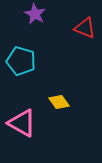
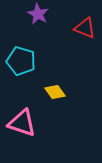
purple star: moved 3 px right
yellow diamond: moved 4 px left, 10 px up
pink triangle: rotated 12 degrees counterclockwise
